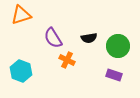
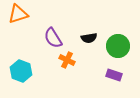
orange triangle: moved 3 px left, 1 px up
